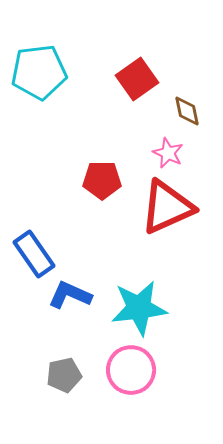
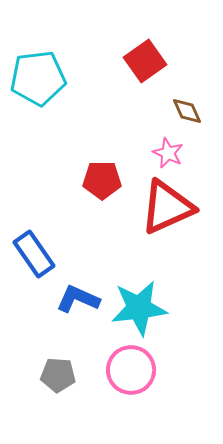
cyan pentagon: moved 1 px left, 6 px down
red square: moved 8 px right, 18 px up
brown diamond: rotated 12 degrees counterclockwise
blue L-shape: moved 8 px right, 4 px down
gray pentagon: moved 6 px left; rotated 16 degrees clockwise
